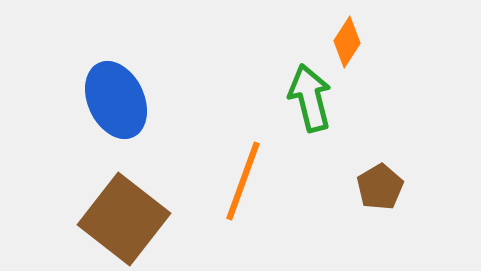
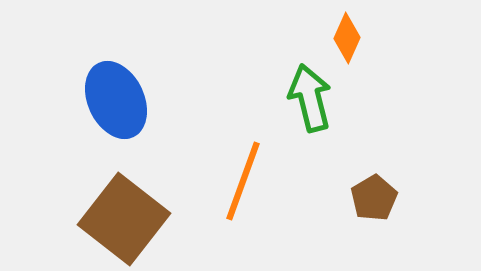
orange diamond: moved 4 px up; rotated 9 degrees counterclockwise
brown pentagon: moved 6 px left, 11 px down
